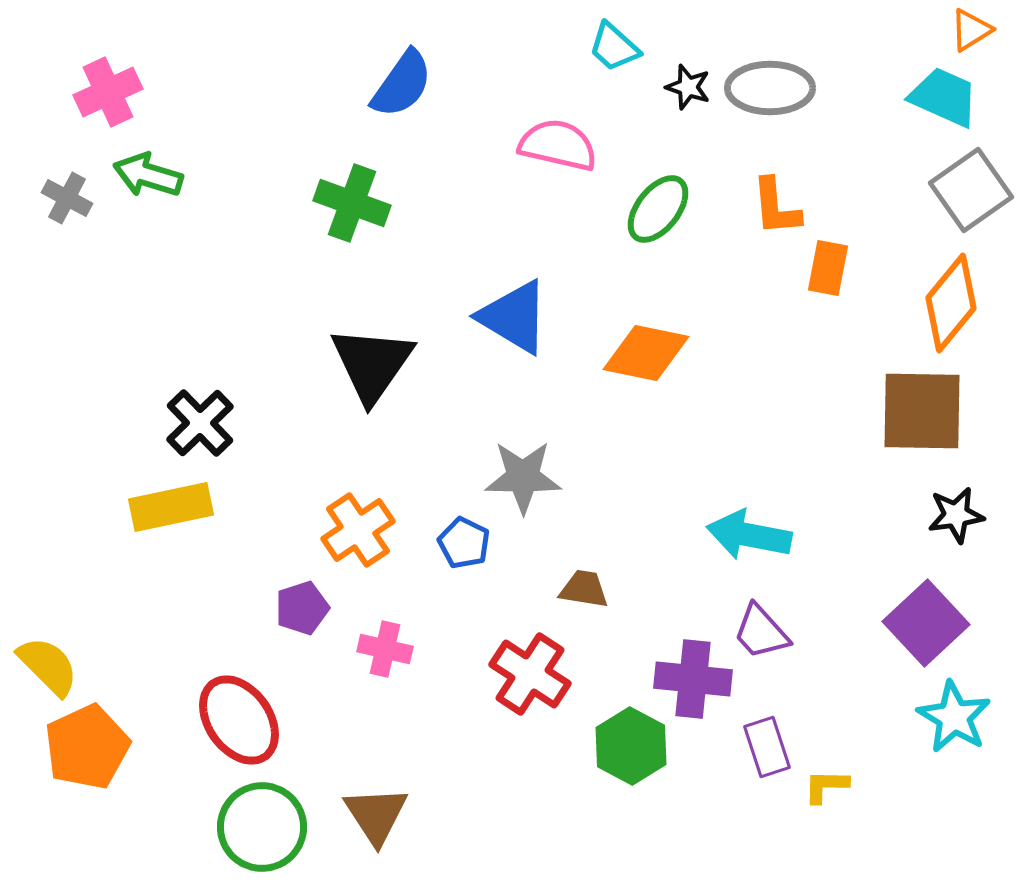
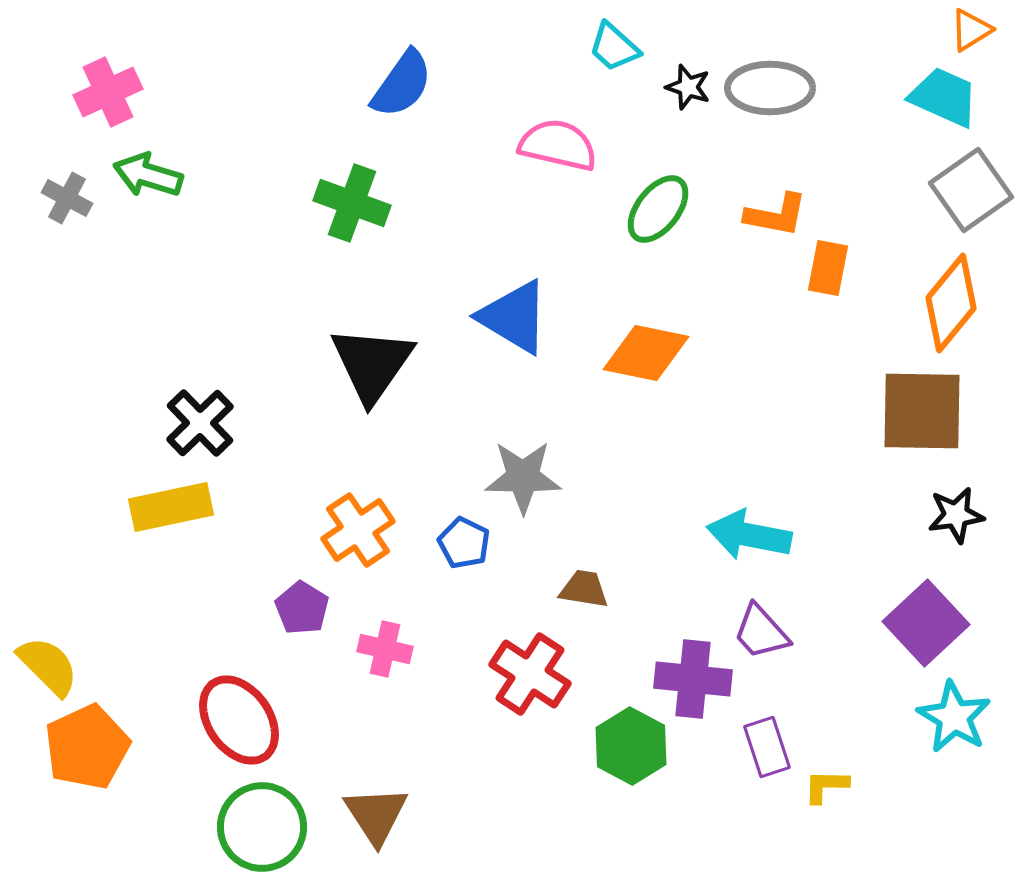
orange L-shape at (776, 207): moved 8 px down; rotated 74 degrees counterclockwise
purple pentagon at (302, 608): rotated 22 degrees counterclockwise
